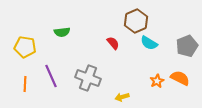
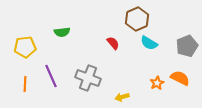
brown hexagon: moved 1 px right, 2 px up
yellow pentagon: rotated 15 degrees counterclockwise
orange star: moved 2 px down
